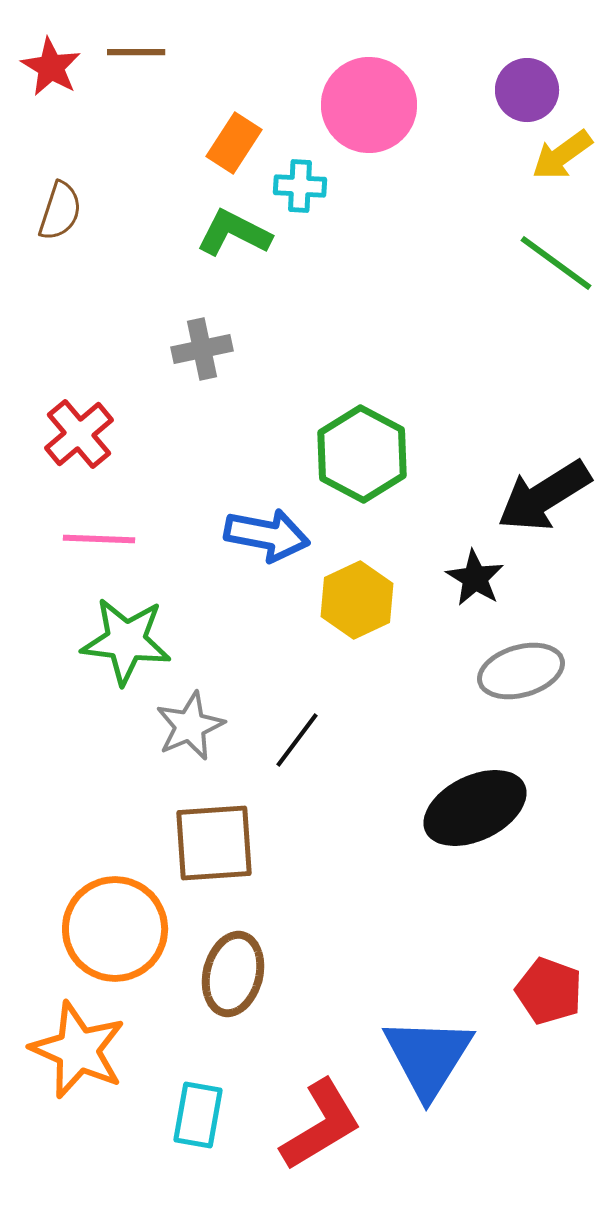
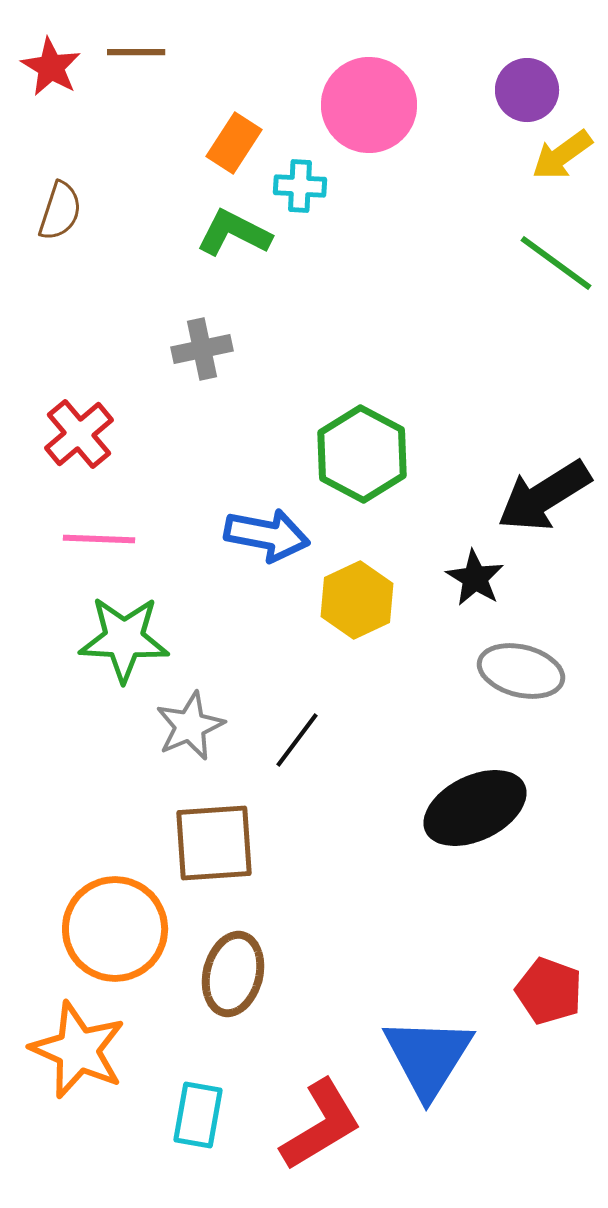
green star: moved 2 px left, 2 px up; rotated 4 degrees counterclockwise
gray ellipse: rotated 30 degrees clockwise
